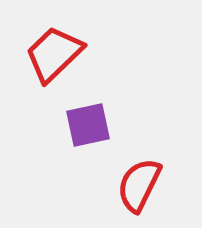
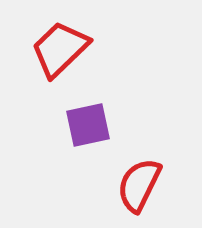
red trapezoid: moved 6 px right, 5 px up
